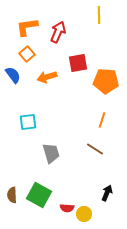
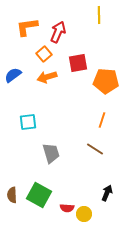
orange square: moved 17 px right
blue semicircle: rotated 90 degrees counterclockwise
